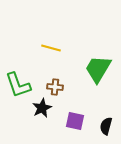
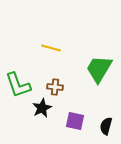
green trapezoid: moved 1 px right
